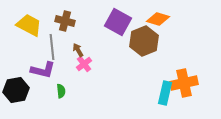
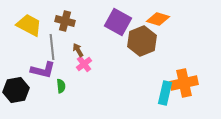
brown hexagon: moved 2 px left
green semicircle: moved 5 px up
